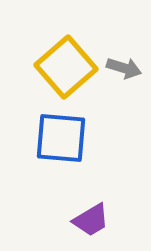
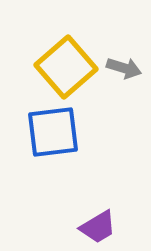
blue square: moved 8 px left, 6 px up; rotated 12 degrees counterclockwise
purple trapezoid: moved 7 px right, 7 px down
